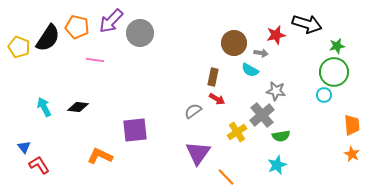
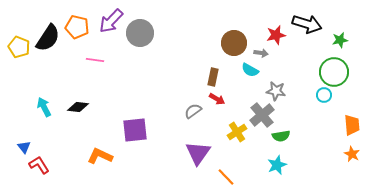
green star: moved 3 px right, 6 px up
